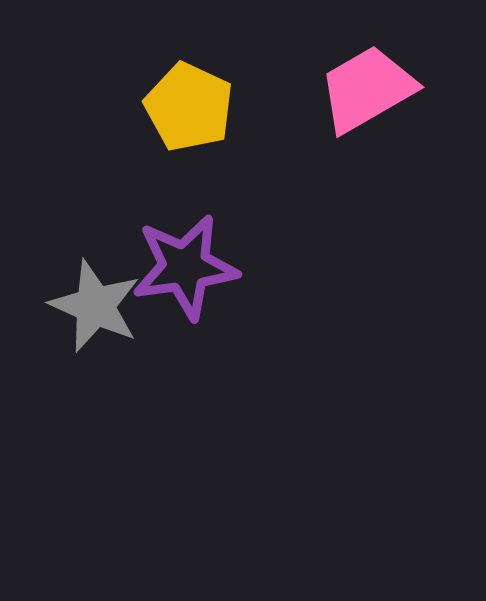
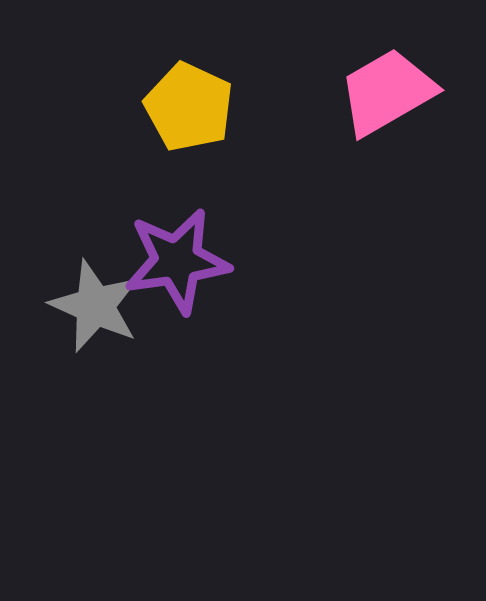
pink trapezoid: moved 20 px right, 3 px down
purple star: moved 8 px left, 6 px up
